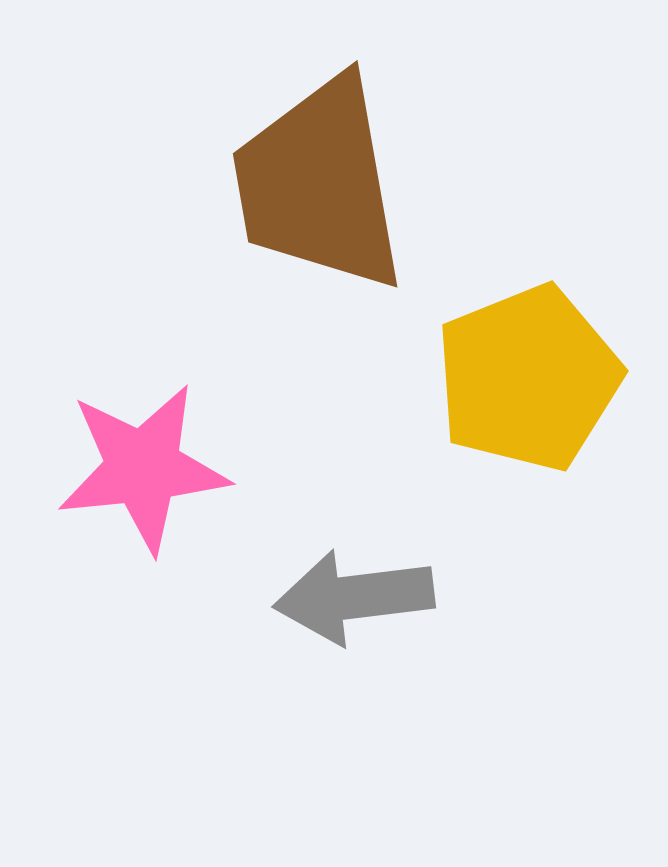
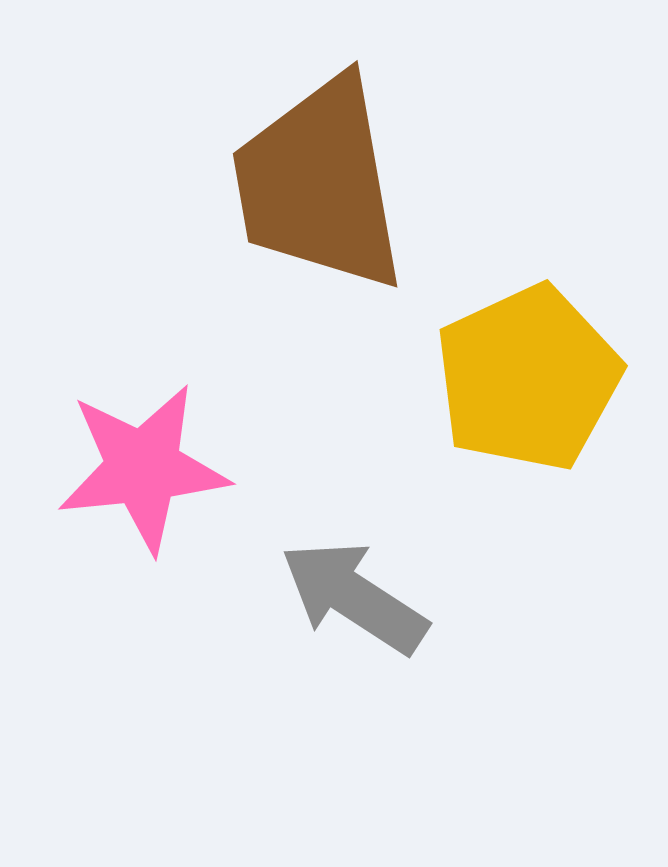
yellow pentagon: rotated 3 degrees counterclockwise
gray arrow: rotated 40 degrees clockwise
